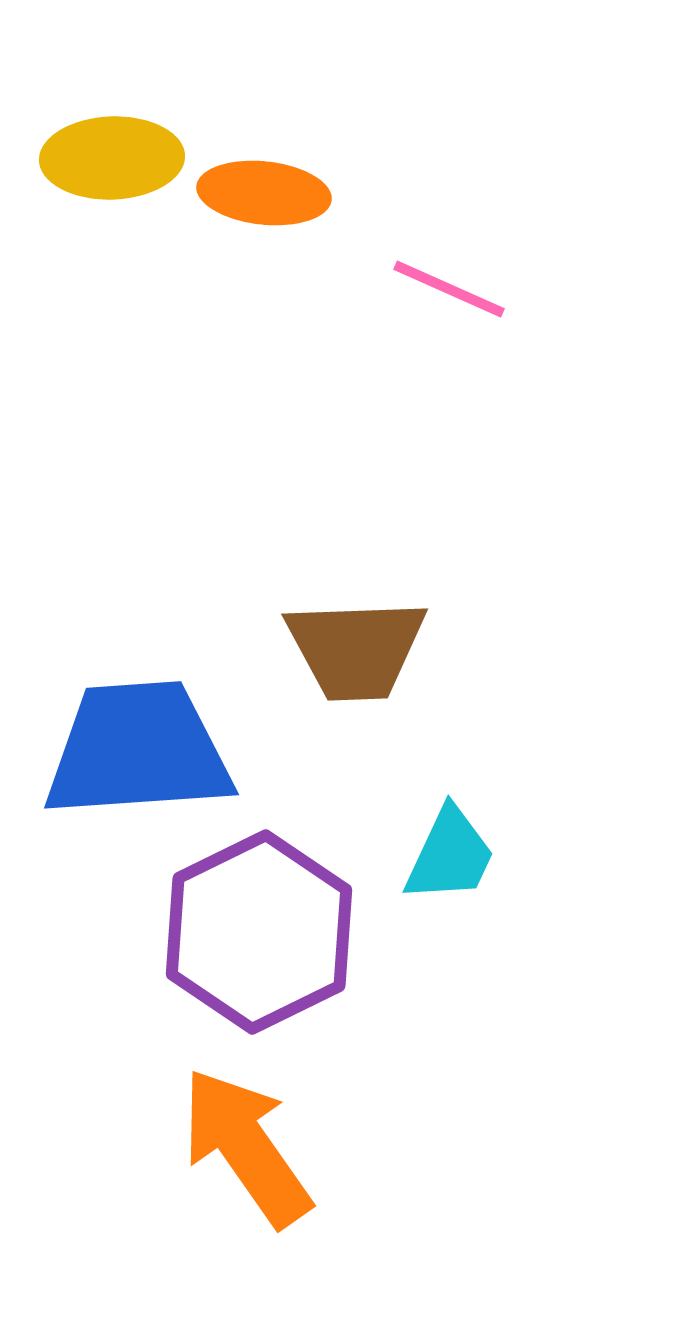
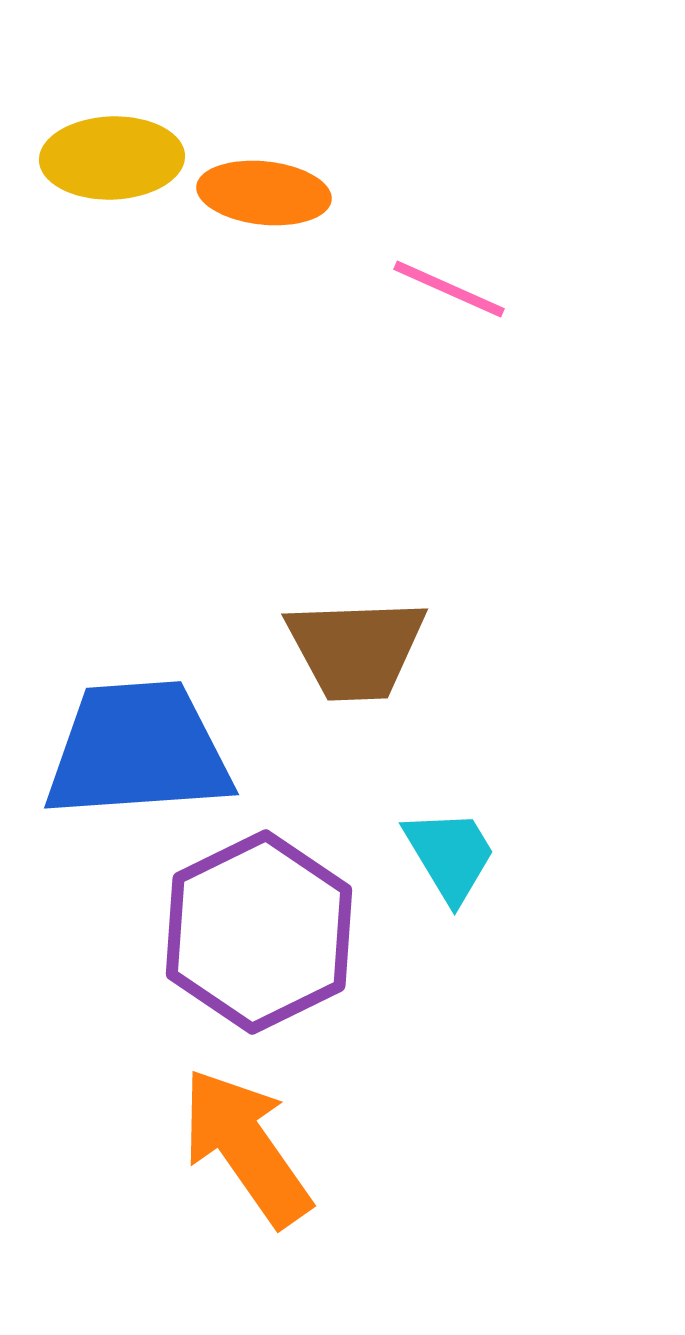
cyan trapezoid: rotated 56 degrees counterclockwise
